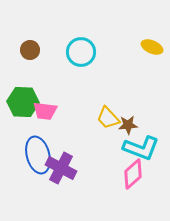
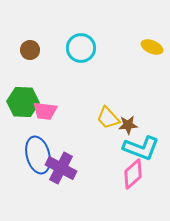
cyan circle: moved 4 px up
